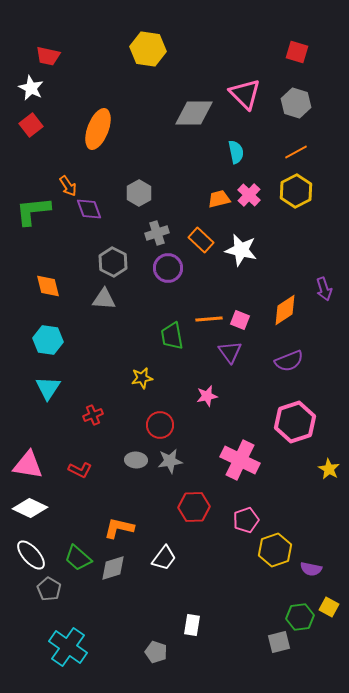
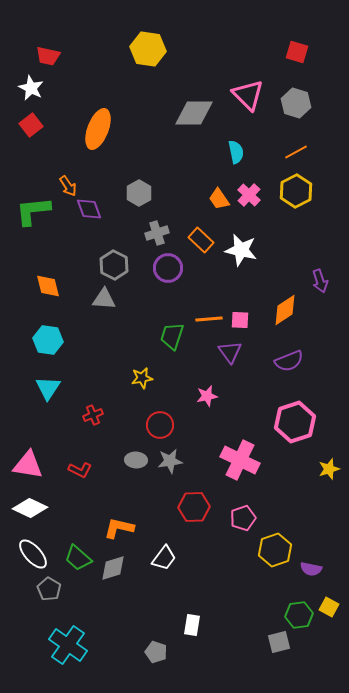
pink triangle at (245, 94): moved 3 px right, 1 px down
orange trapezoid at (219, 199): rotated 110 degrees counterclockwise
gray hexagon at (113, 262): moved 1 px right, 3 px down
purple arrow at (324, 289): moved 4 px left, 8 px up
pink square at (240, 320): rotated 18 degrees counterclockwise
green trapezoid at (172, 336): rotated 28 degrees clockwise
yellow star at (329, 469): rotated 25 degrees clockwise
pink pentagon at (246, 520): moved 3 px left, 2 px up
white ellipse at (31, 555): moved 2 px right, 1 px up
green hexagon at (300, 617): moved 1 px left, 2 px up
cyan cross at (68, 647): moved 2 px up
